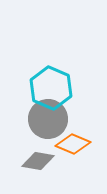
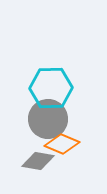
cyan hexagon: rotated 24 degrees counterclockwise
orange diamond: moved 11 px left
